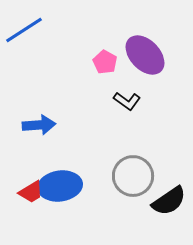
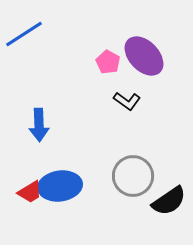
blue line: moved 4 px down
purple ellipse: moved 1 px left, 1 px down
pink pentagon: moved 3 px right
blue arrow: rotated 92 degrees clockwise
red trapezoid: moved 1 px left
